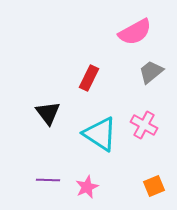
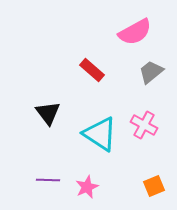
red rectangle: moved 3 px right, 8 px up; rotated 75 degrees counterclockwise
